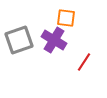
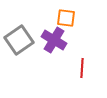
gray square: rotated 16 degrees counterclockwise
red line: moved 2 px left, 6 px down; rotated 30 degrees counterclockwise
